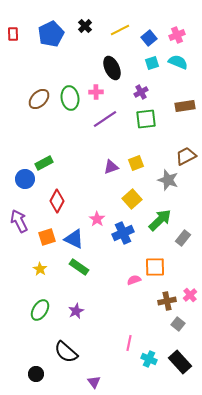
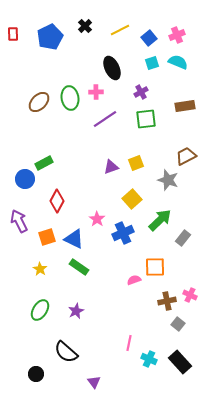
blue pentagon at (51, 34): moved 1 px left, 3 px down
brown ellipse at (39, 99): moved 3 px down
pink cross at (190, 295): rotated 24 degrees counterclockwise
